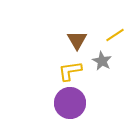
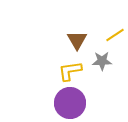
gray star: rotated 30 degrees counterclockwise
